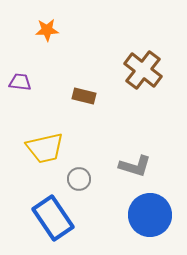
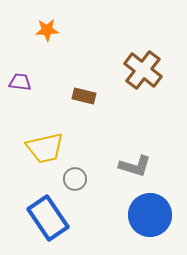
gray circle: moved 4 px left
blue rectangle: moved 5 px left
